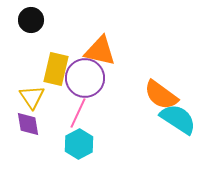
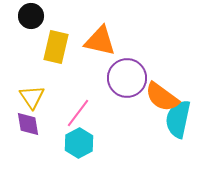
black circle: moved 4 px up
orange triangle: moved 10 px up
yellow rectangle: moved 22 px up
purple circle: moved 42 px right
orange semicircle: moved 1 px right, 2 px down
pink line: rotated 12 degrees clockwise
cyan semicircle: rotated 111 degrees counterclockwise
cyan hexagon: moved 1 px up
